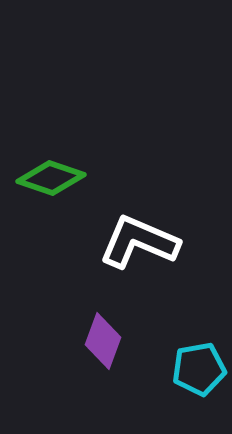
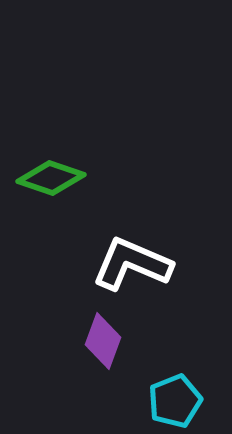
white L-shape: moved 7 px left, 22 px down
cyan pentagon: moved 24 px left, 32 px down; rotated 12 degrees counterclockwise
